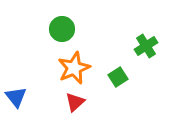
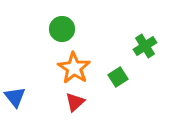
green cross: moved 1 px left
orange star: rotated 16 degrees counterclockwise
blue triangle: moved 1 px left
